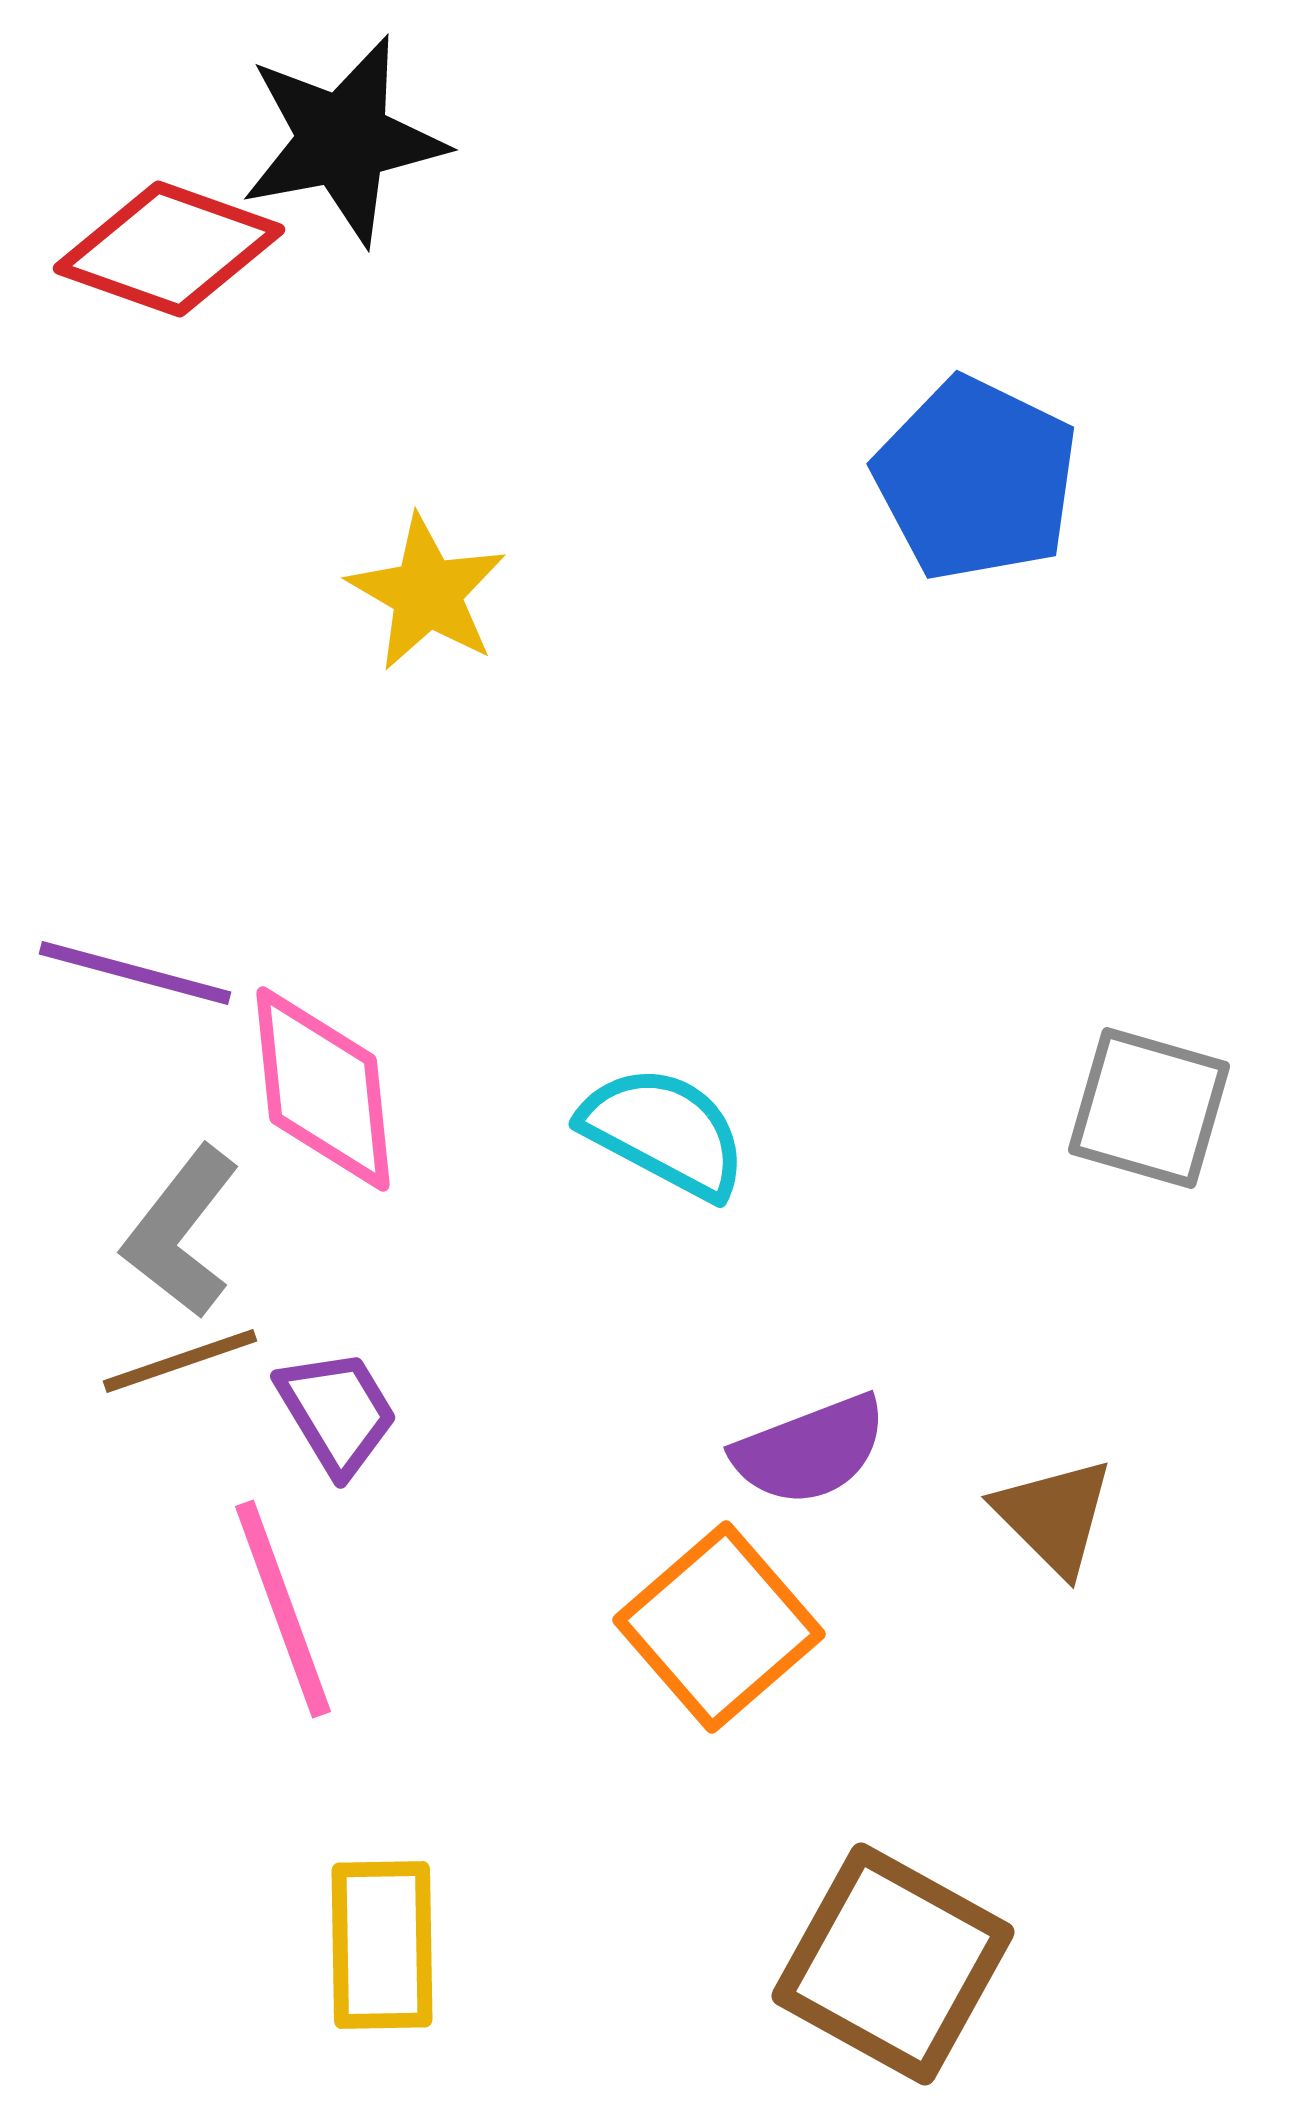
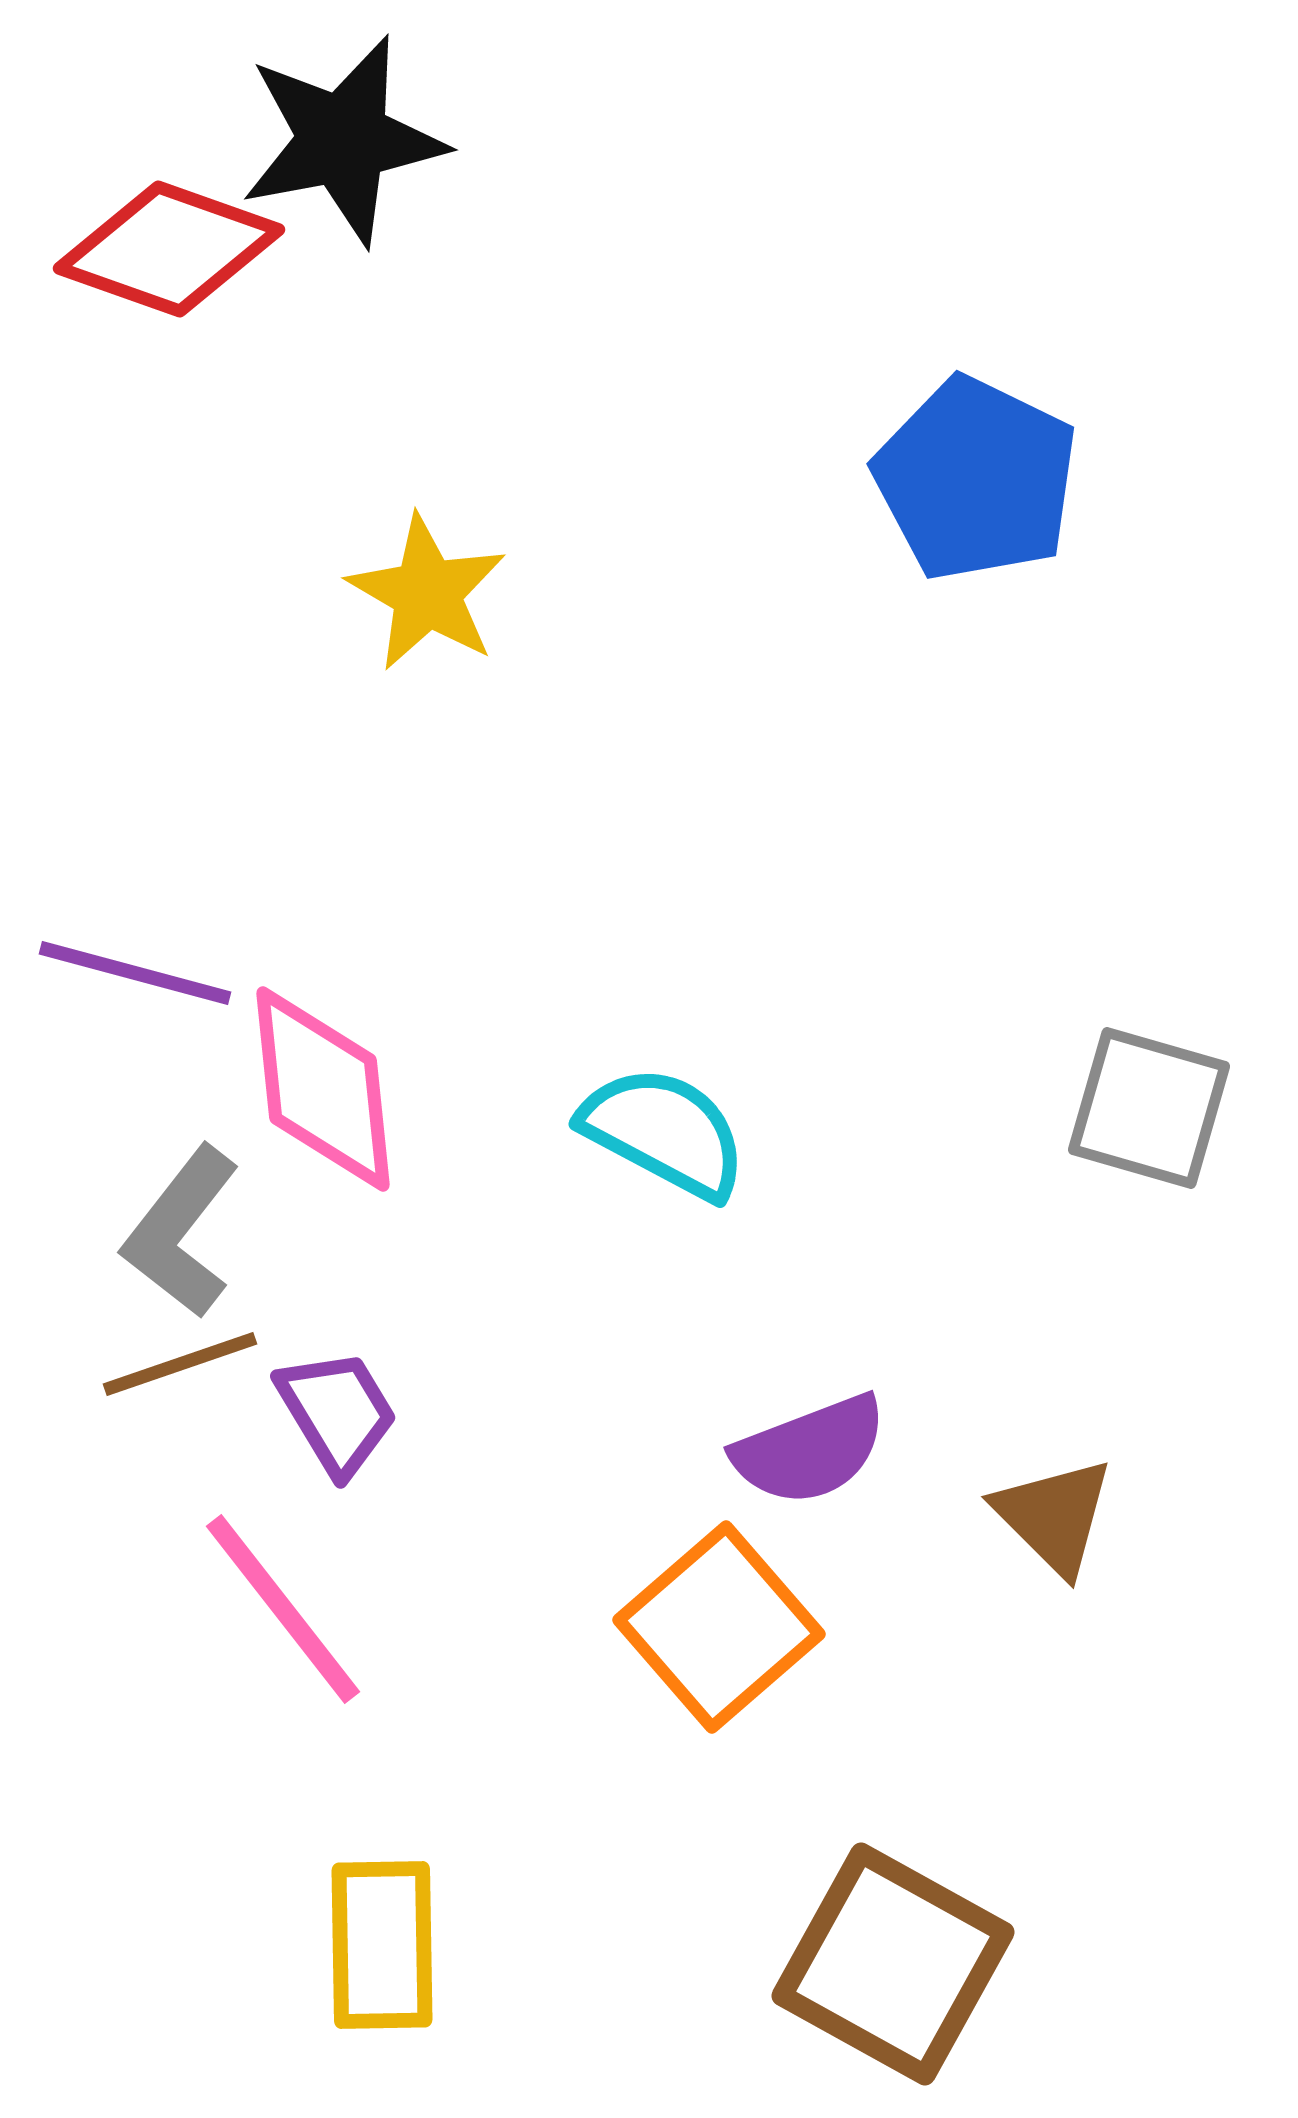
brown line: moved 3 px down
pink line: rotated 18 degrees counterclockwise
